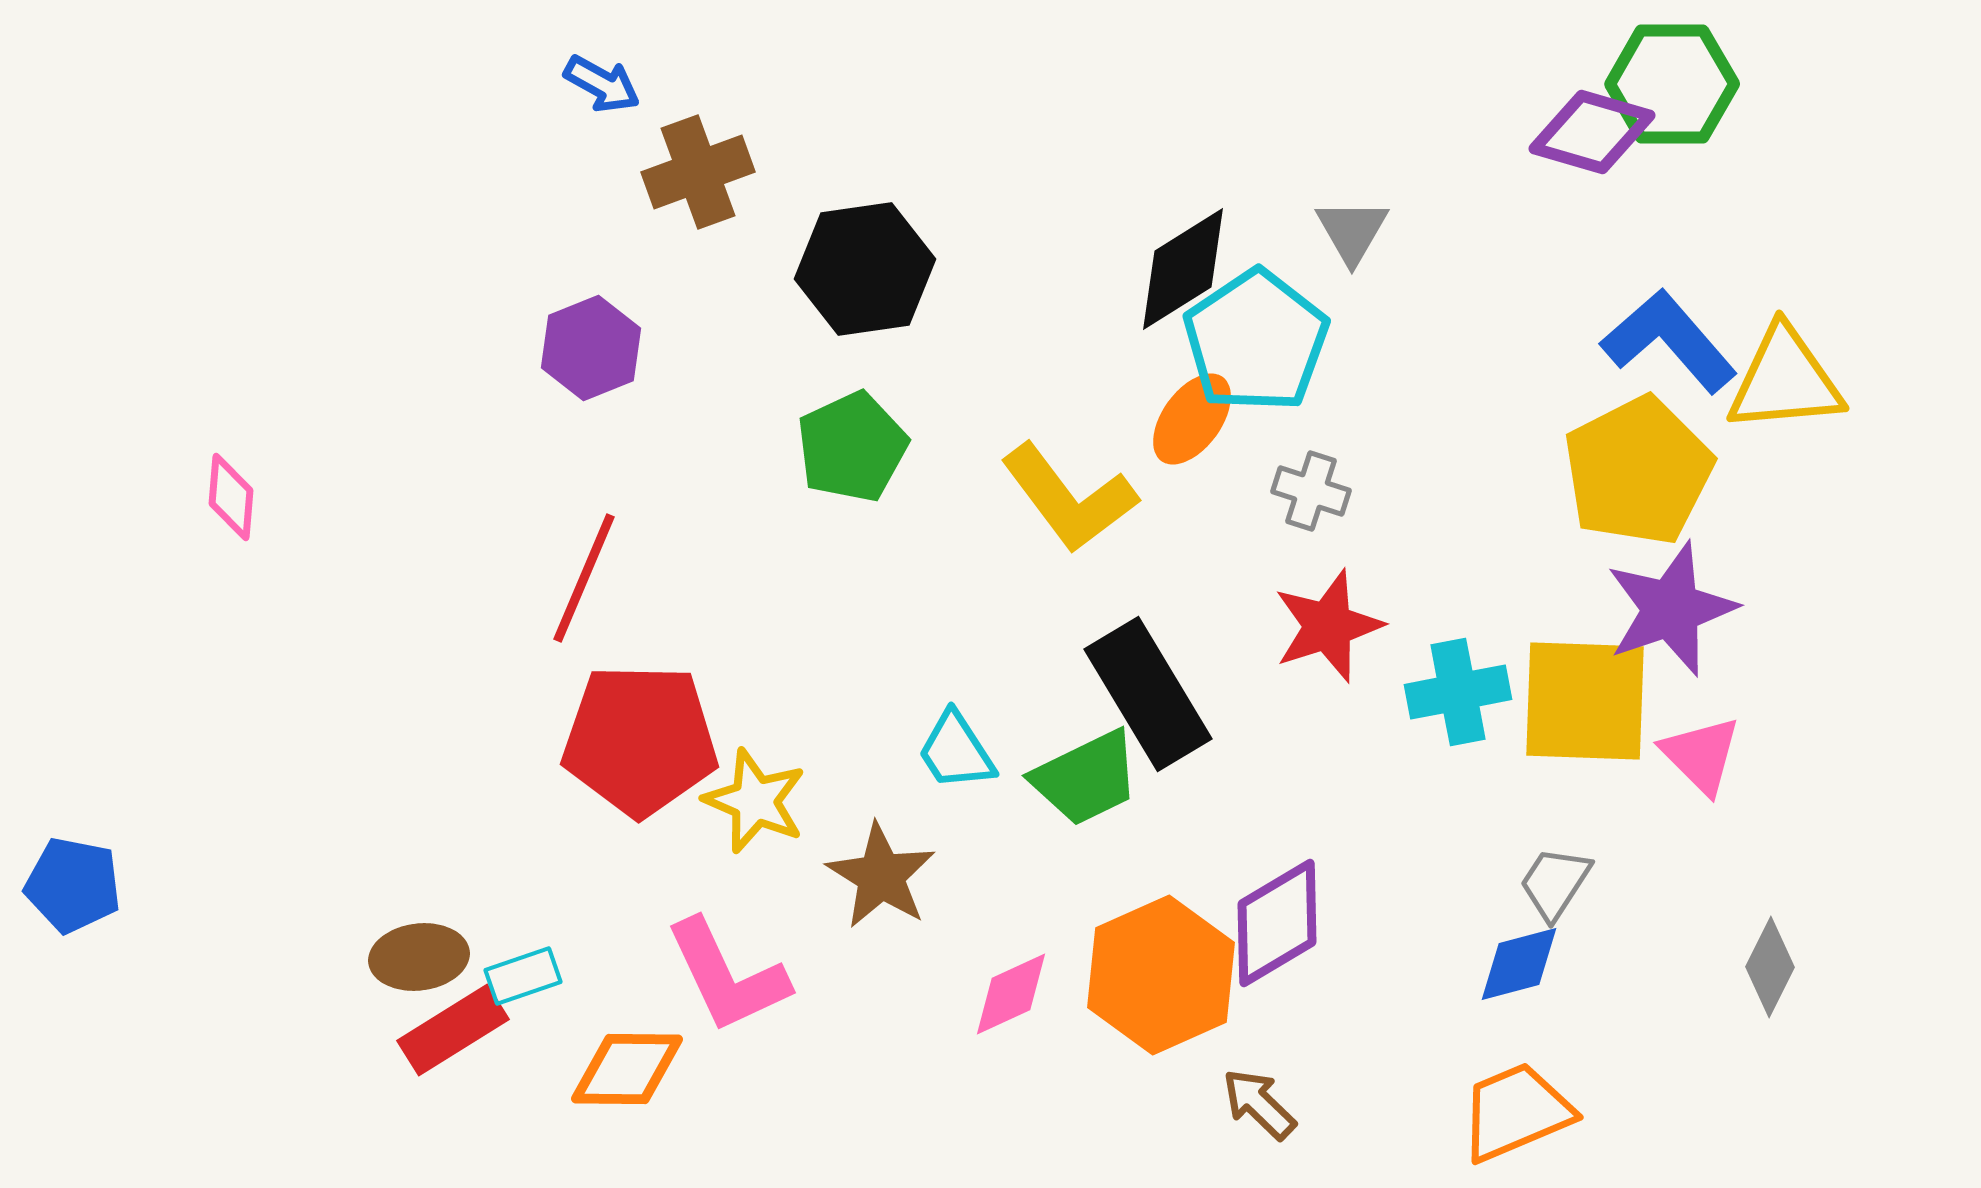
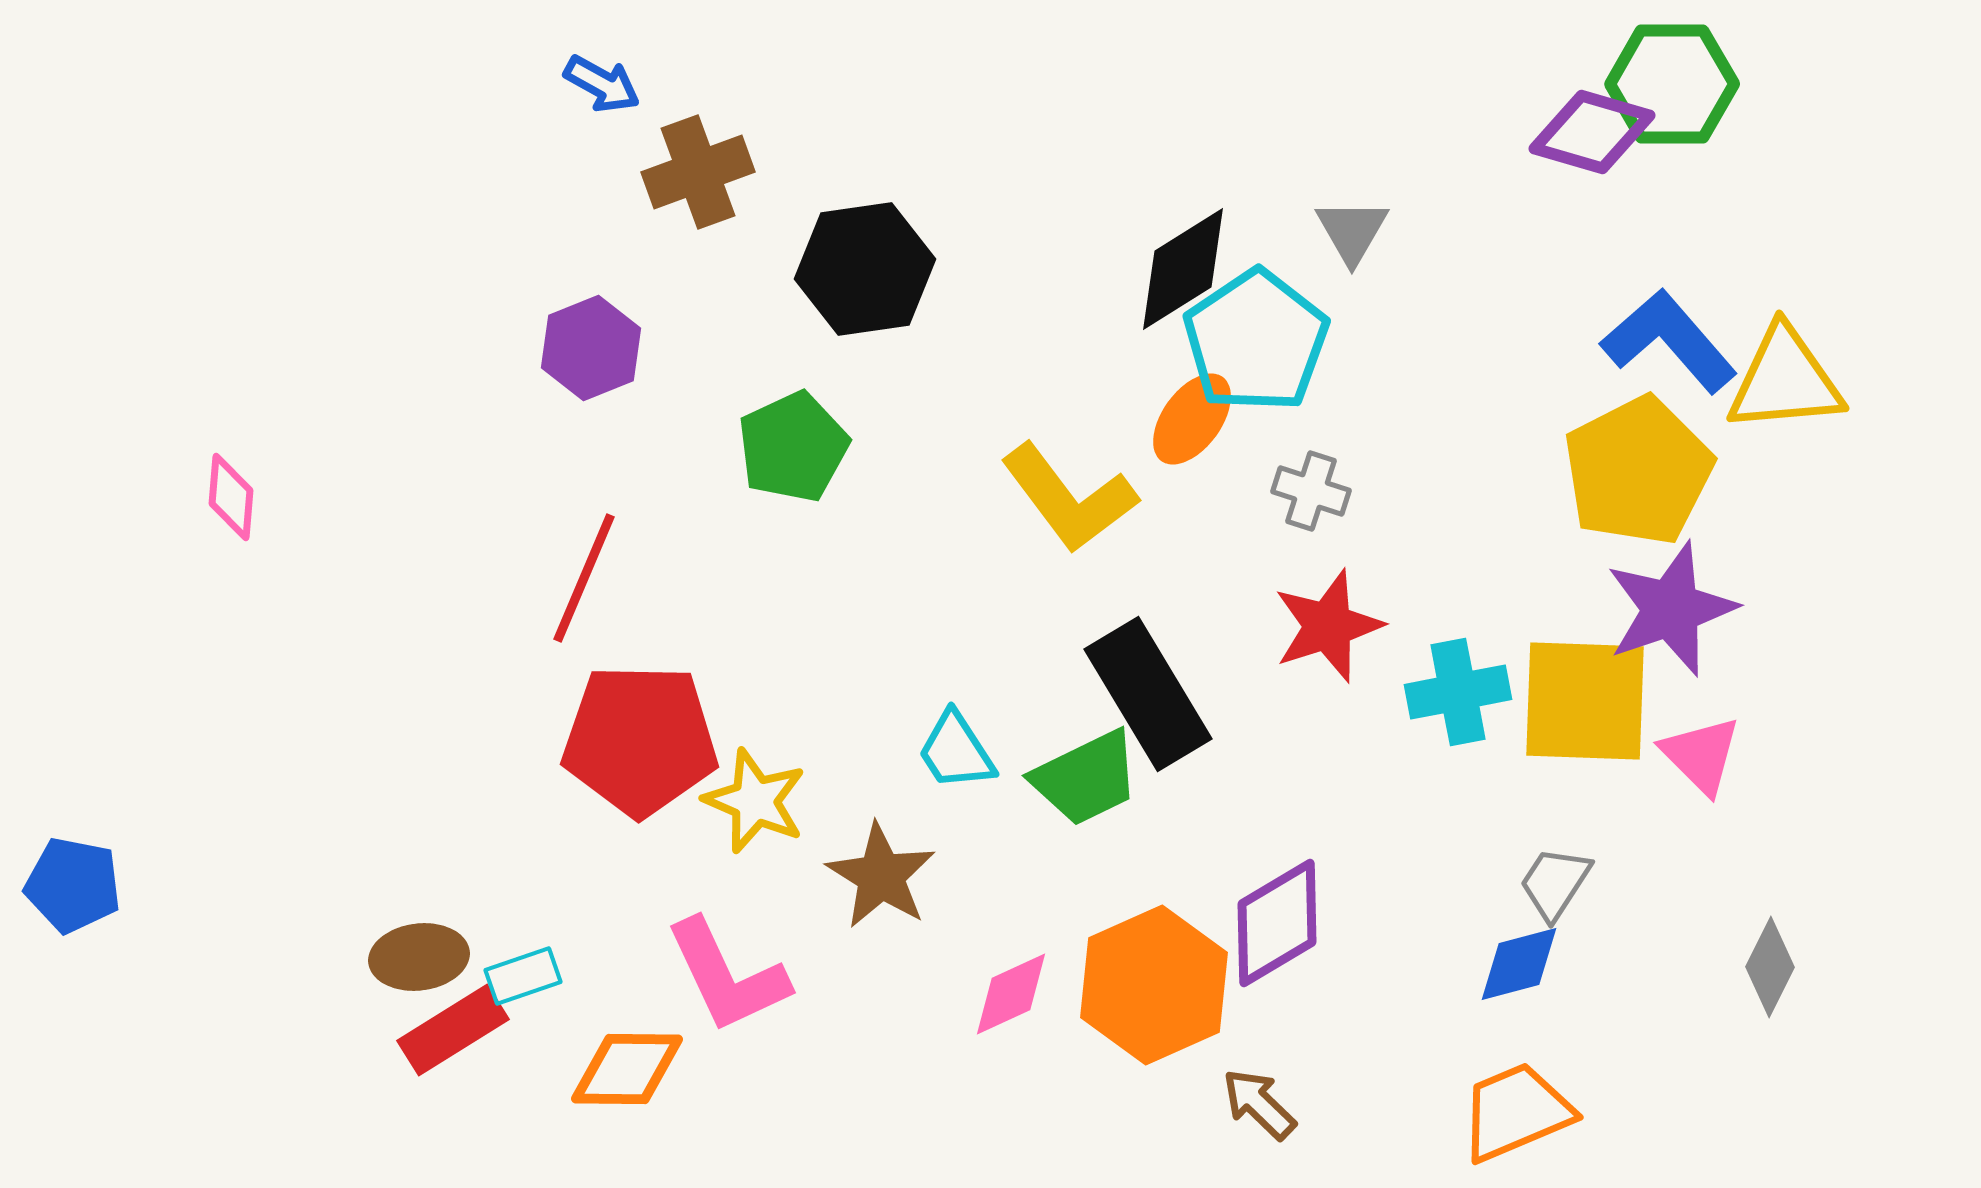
green pentagon at (852, 447): moved 59 px left
orange hexagon at (1161, 975): moved 7 px left, 10 px down
